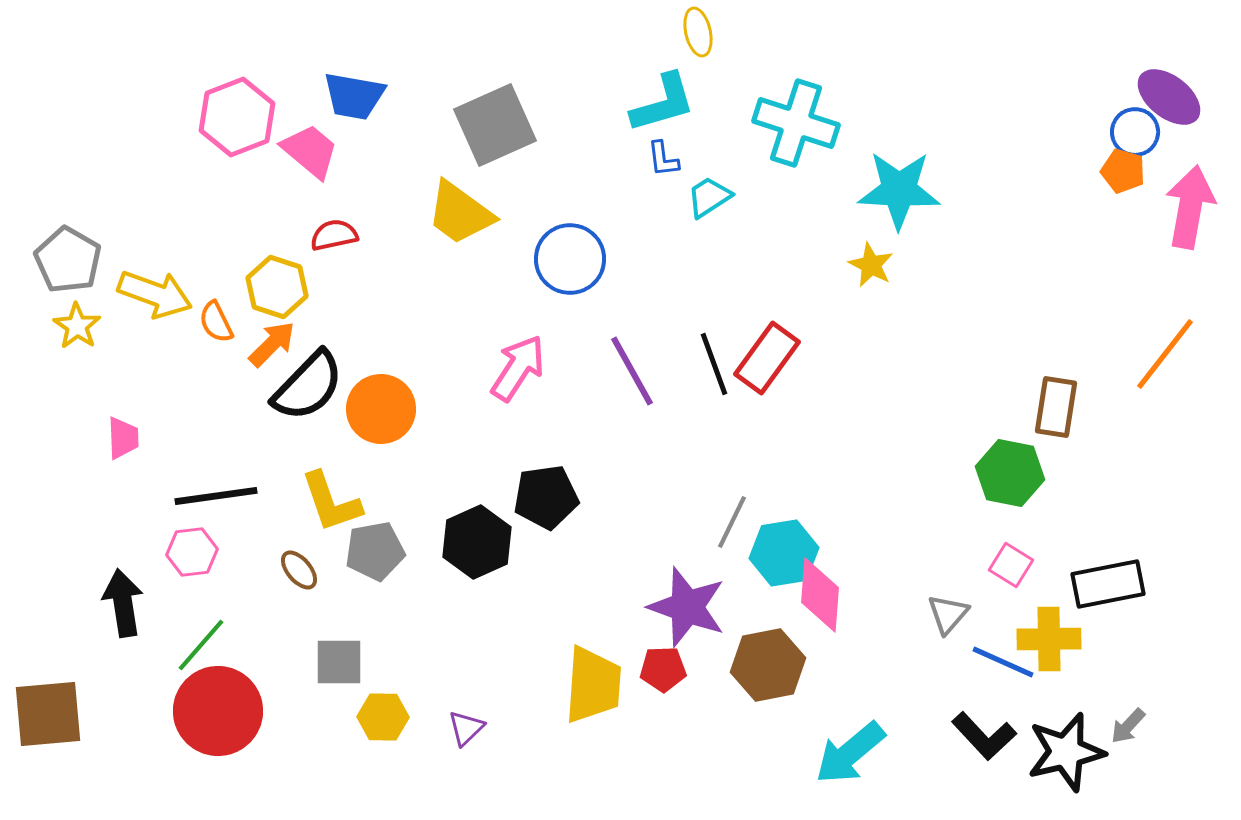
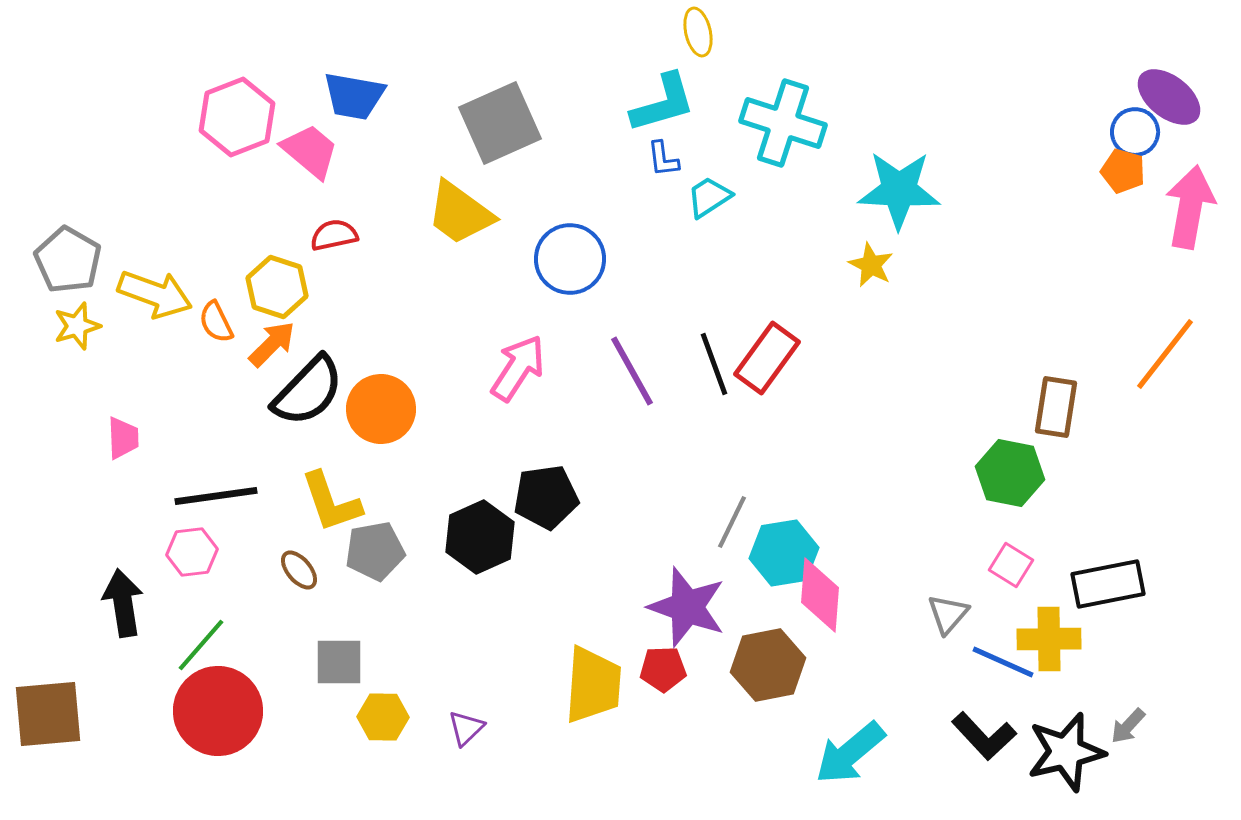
cyan cross at (796, 123): moved 13 px left
gray square at (495, 125): moved 5 px right, 2 px up
yellow star at (77, 326): rotated 21 degrees clockwise
black semicircle at (308, 386): moved 5 px down
black hexagon at (477, 542): moved 3 px right, 5 px up
